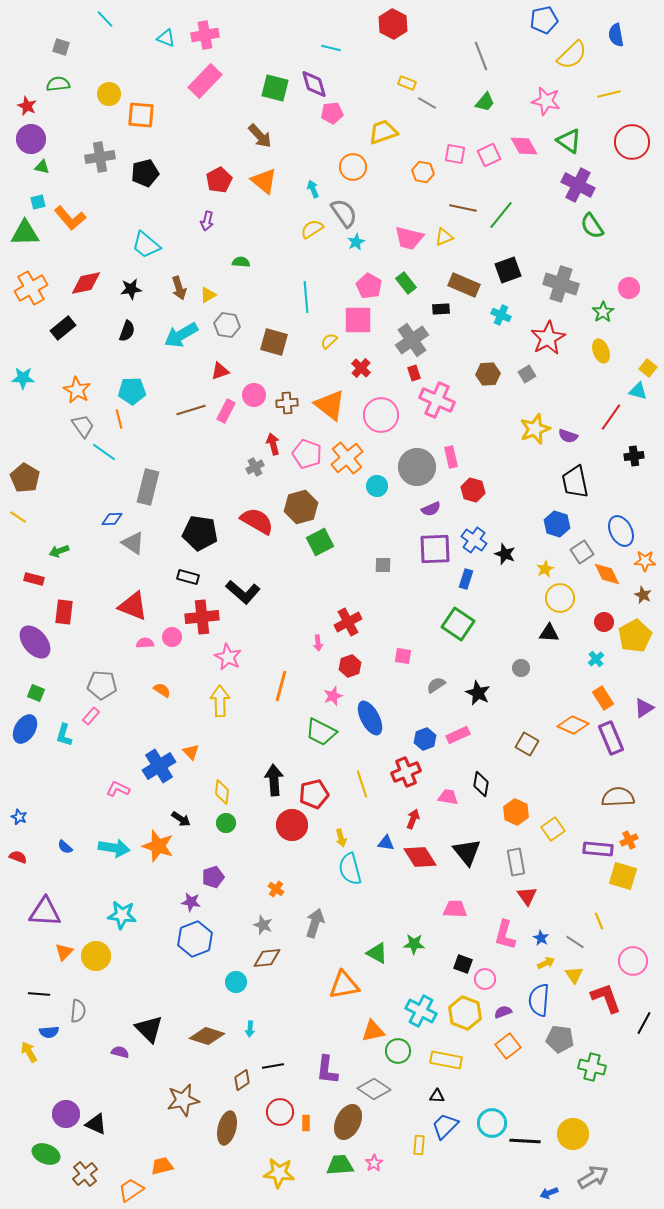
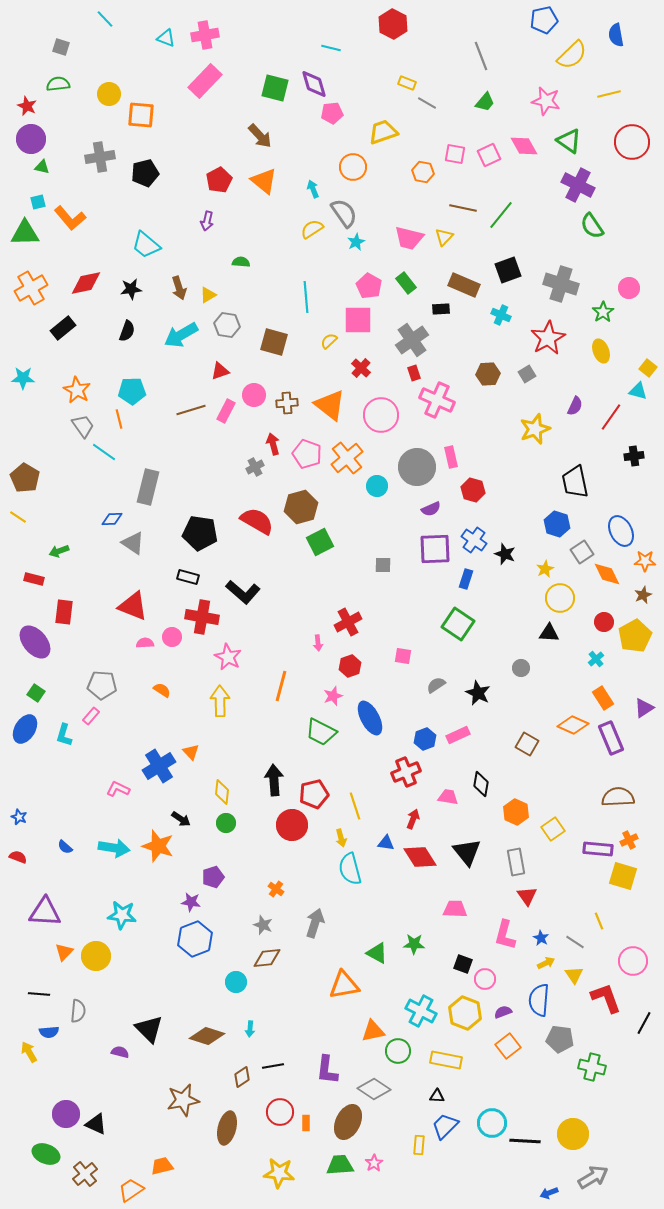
yellow triangle at (444, 237): rotated 24 degrees counterclockwise
purple semicircle at (568, 436): moved 7 px right, 30 px up; rotated 84 degrees counterclockwise
brown star at (643, 595): rotated 24 degrees clockwise
red cross at (202, 617): rotated 16 degrees clockwise
green square at (36, 693): rotated 12 degrees clockwise
yellow line at (362, 784): moved 7 px left, 22 px down
brown diamond at (242, 1080): moved 3 px up
